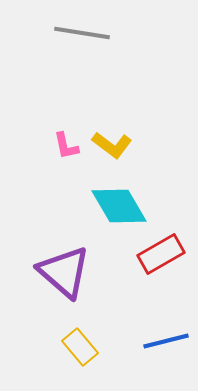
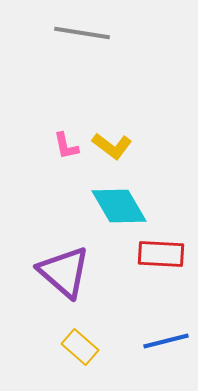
yellow L-shape: moved 1 px down
red rectangle: rotated 33 degrees clockwise
yellow rectangle: rotated 9 degrees counterclockwise
